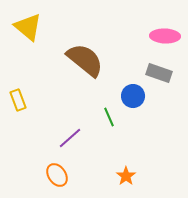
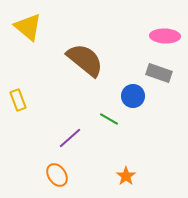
green line: moved 2 px down; rotated 36 degrees counterclockwise
